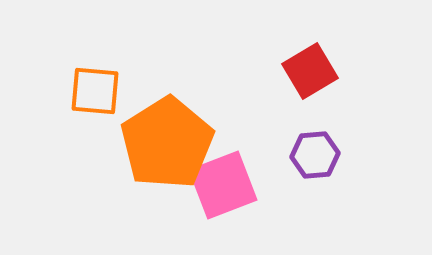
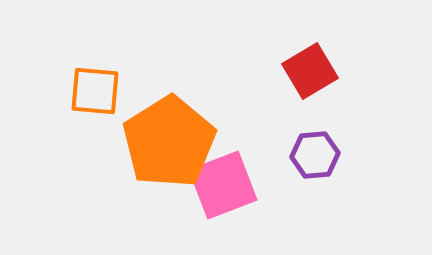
orange pentagon: moved 2 px right, 1 px up
